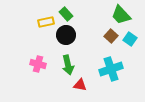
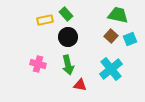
green trapezoid: moved 3 px left; rotated 145 degrees clockwise
yellow rectangle: moved 1 px left, 2 px up
black circle: moved 2 px right, 2 px down
cyan square: rotated 32 degrees clockwise
cyan cross: rotated 20 degrees counterclockwise
